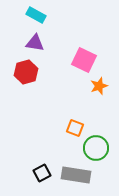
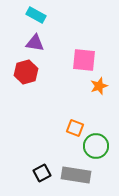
pink square: rotated 20 degrees counterclockwise
green circle: moved 2 px up
